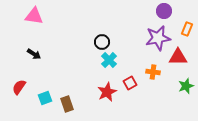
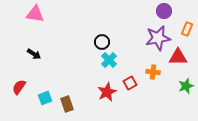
pink triangle: moved 1 px right, 2 px up
